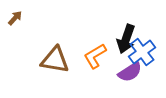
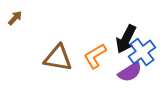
black arrow: rotated 8 degrees clockwise
brown triangle: moved 3 px right, 2 px up
